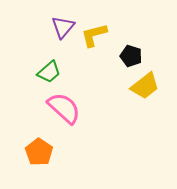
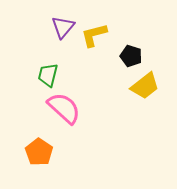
green trapezoid: moved 1 px left, 3 px down; rotated 145 degrees clockwise
